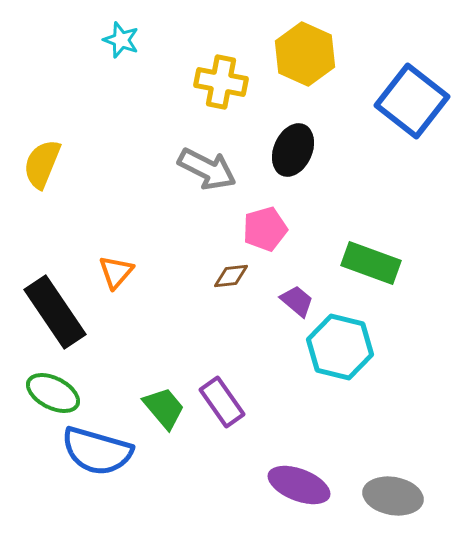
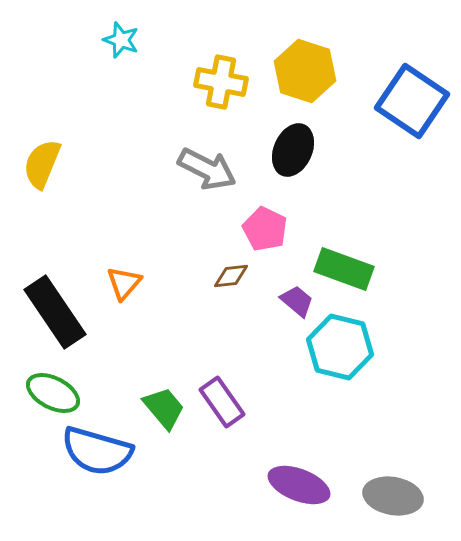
yellow hexagon: moved 17 px down; rotated 6 degrees counterclockwise
blue square: rotated 4 degrees counterclockwise
pink pentagon: rotated 30 degrees counterclockwise
green rectangle: moved 27 px left, 6 px down
orange triangle: moved 8 px right, 11 px down
